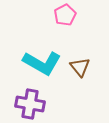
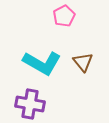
pink pentagon: moved 1 px left, 1 px down
brown triangle: moved 3 px right, 5 px up
